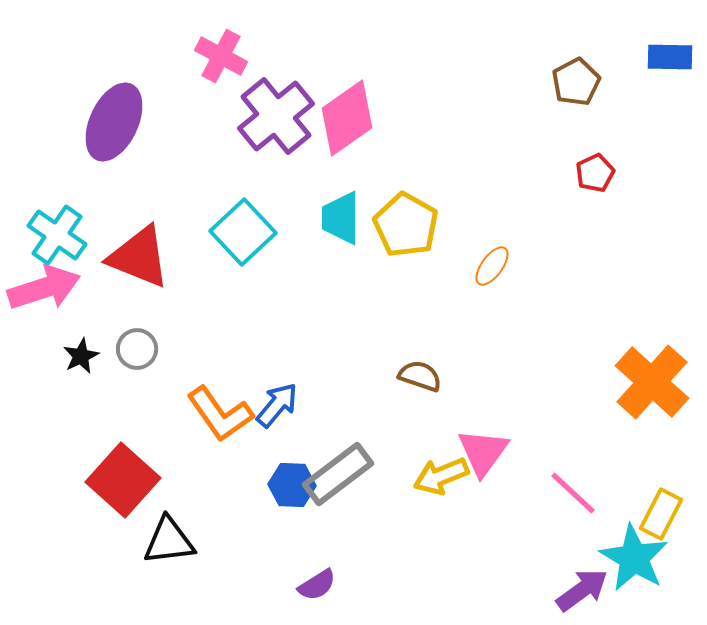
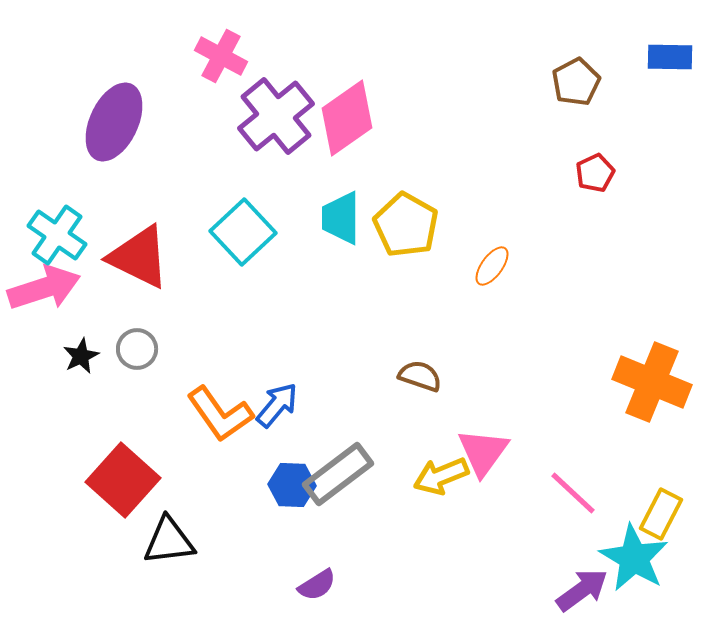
red triangle: rotated 4 degrees clockwise
orange cross: rotated 20 degrees counterclockwise
